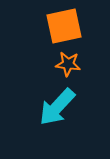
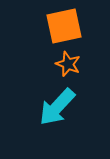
orange star: rotated 15 degrees clockwise
